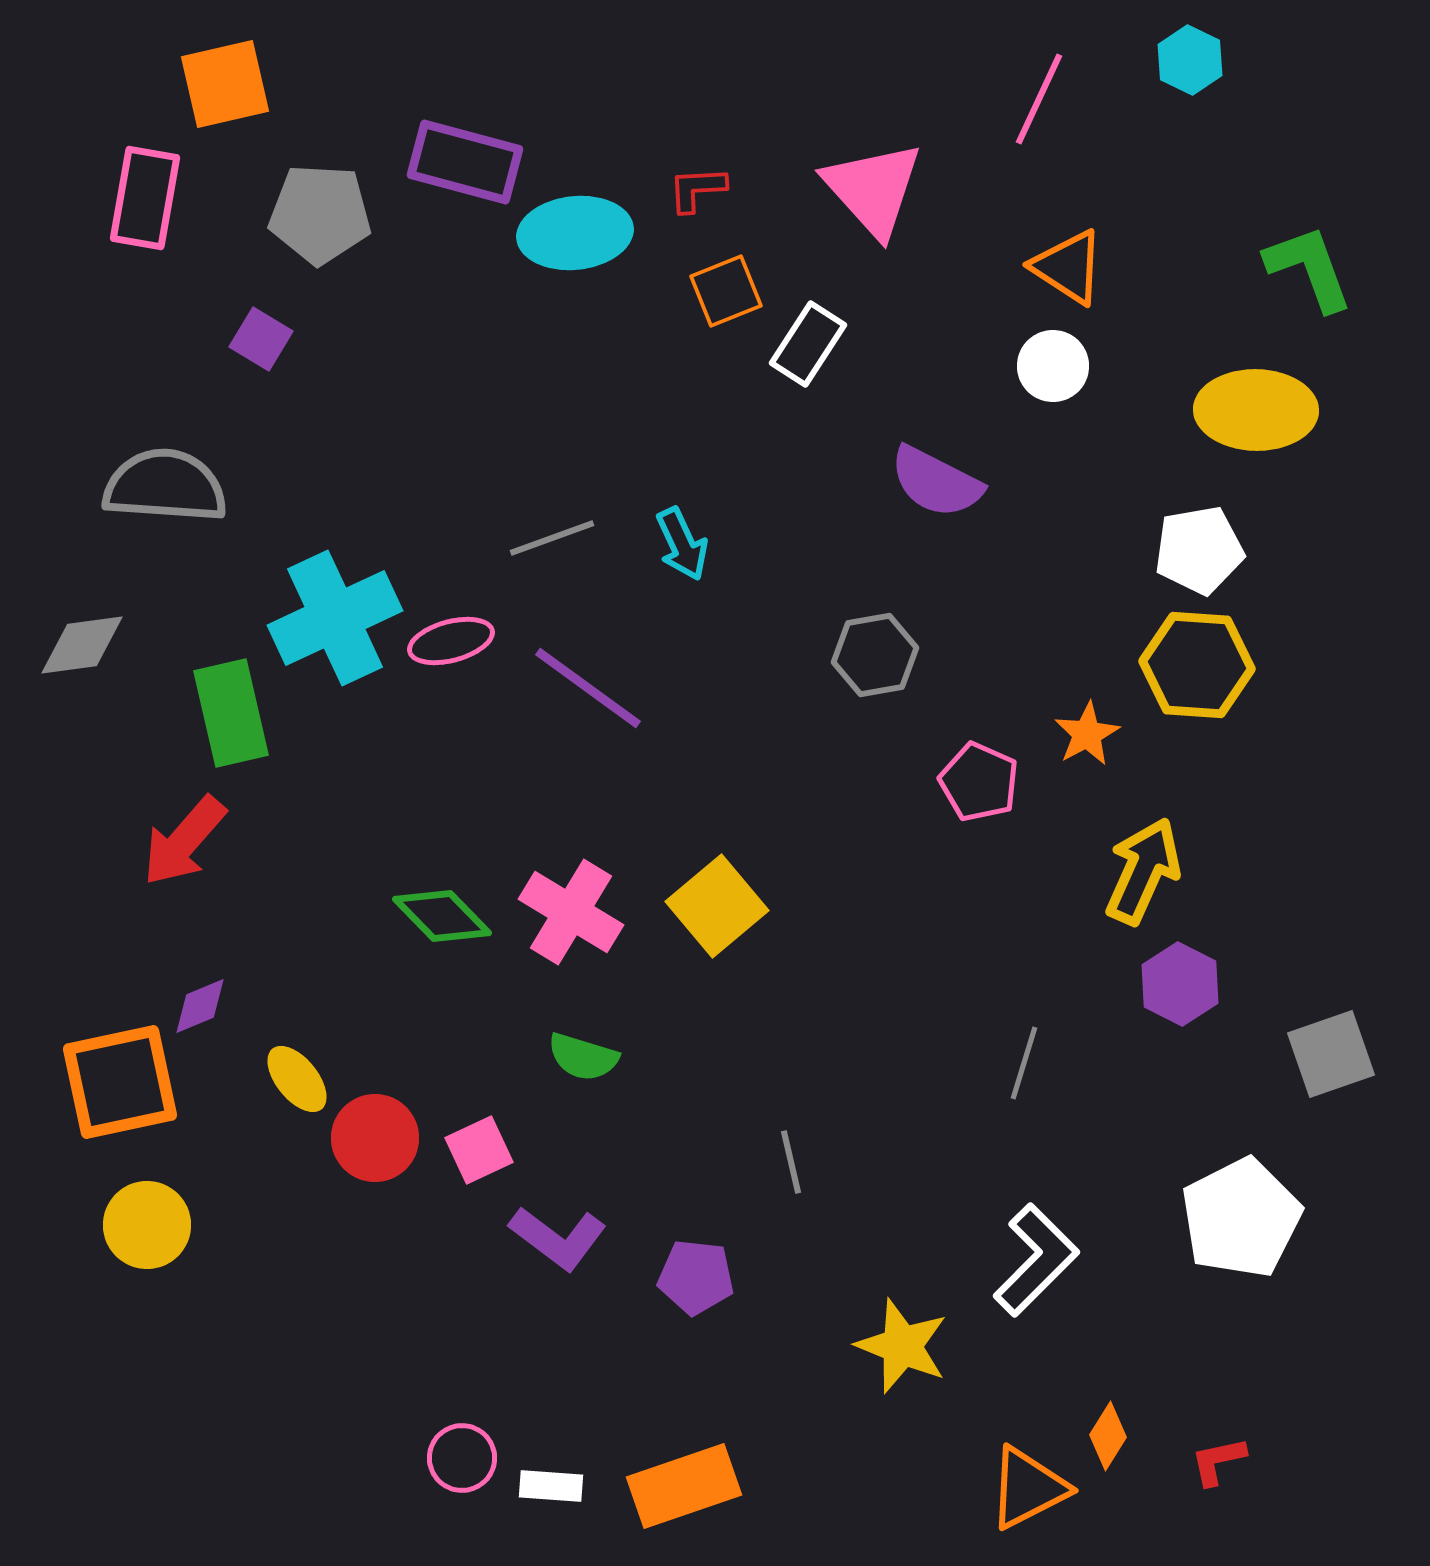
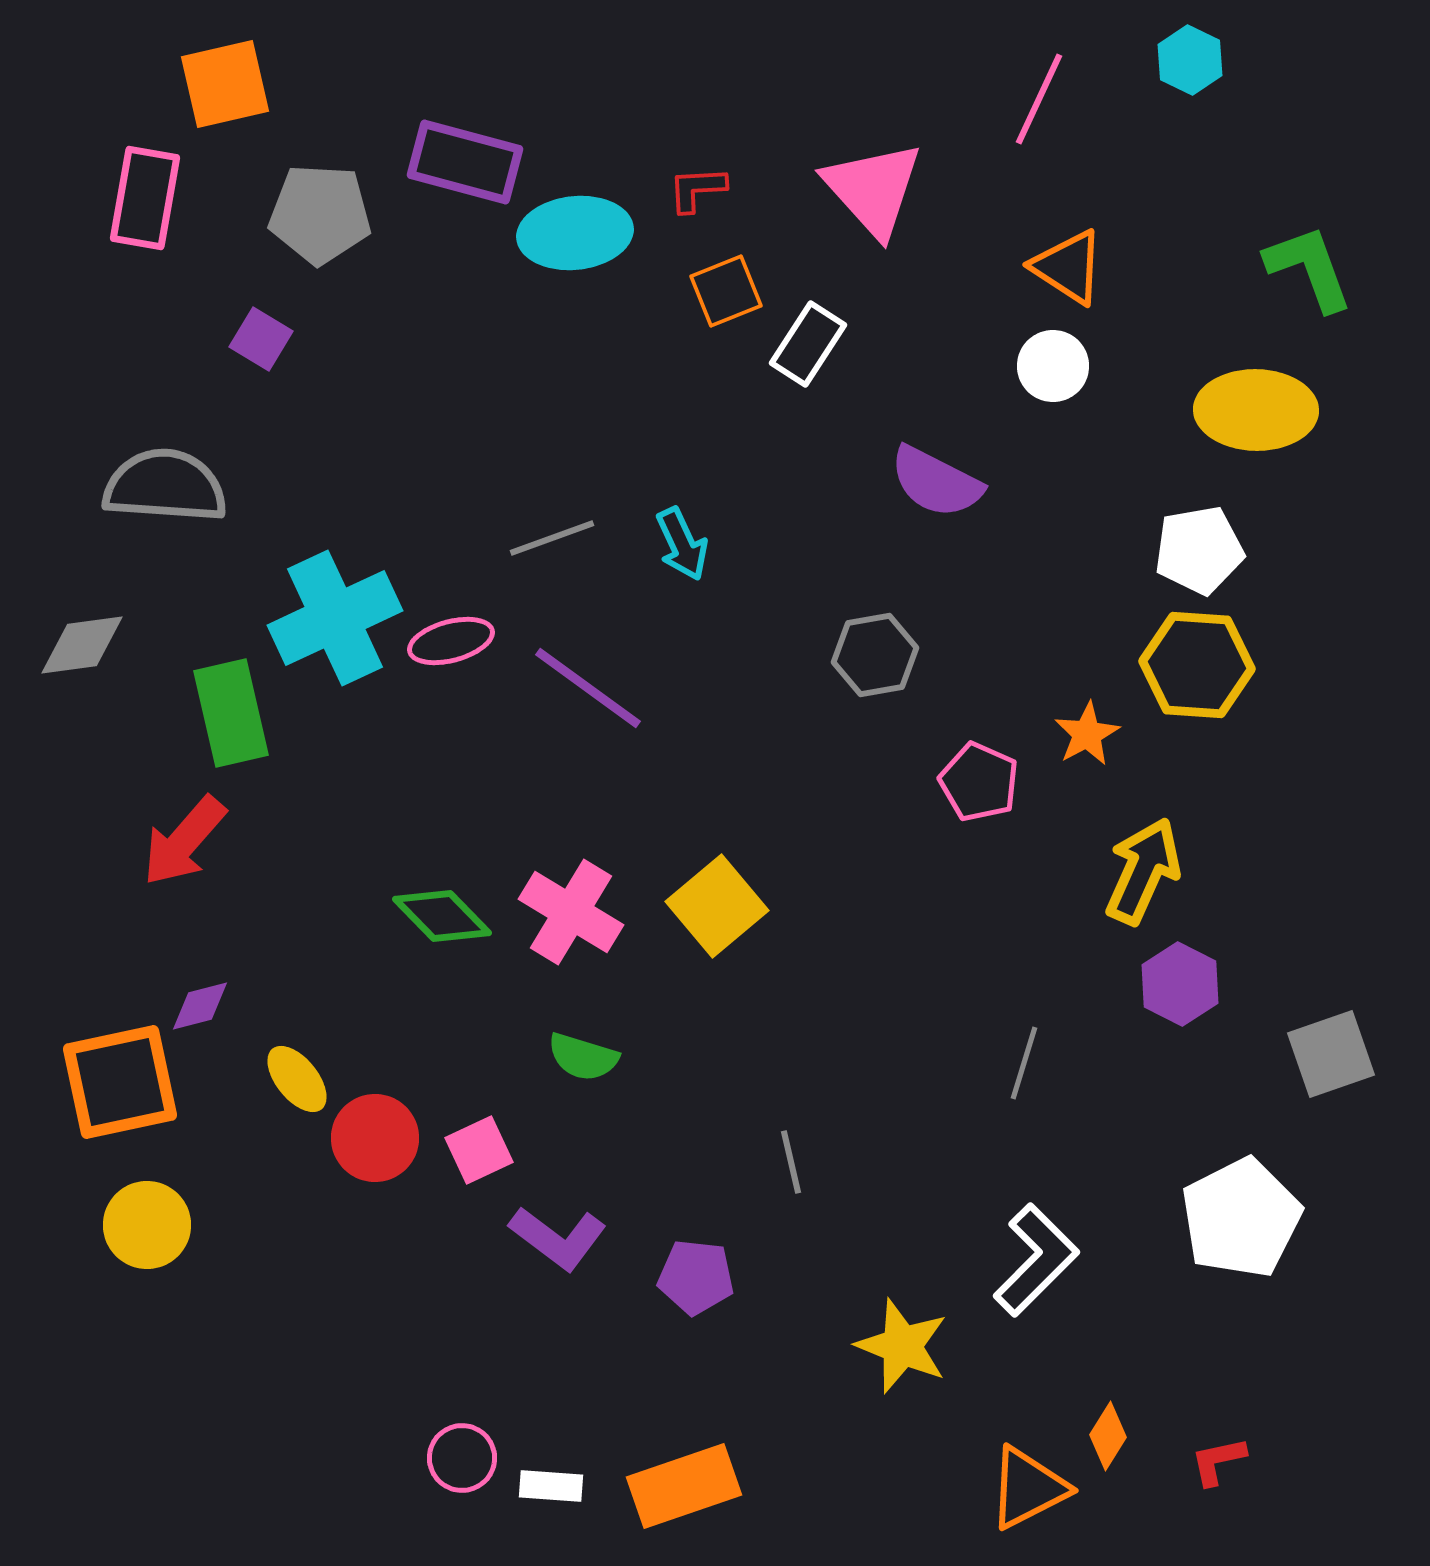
purple diamond at (200, 1006): rotated 8 degrees clockwise
